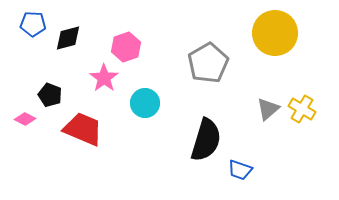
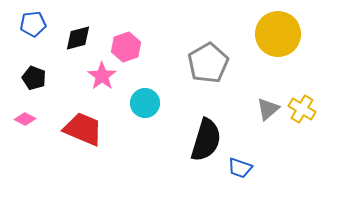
blue pentagon: rotated 10 degrees counterclockwise
yellow circle: moved 3 px right, 1 px down
black diamond: moved 10 px right
pink star: moved 2 px left, 2 px up
black pentagon: moved 16 px left, 17 px up
blue trapezoid: moved 2 px up
